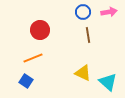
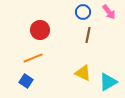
pink arrow: rotated 63 degrees clockwise
brown line: rotated 21 degrees clockwise
cyan triangle: rotated 48 degrees clockwise
